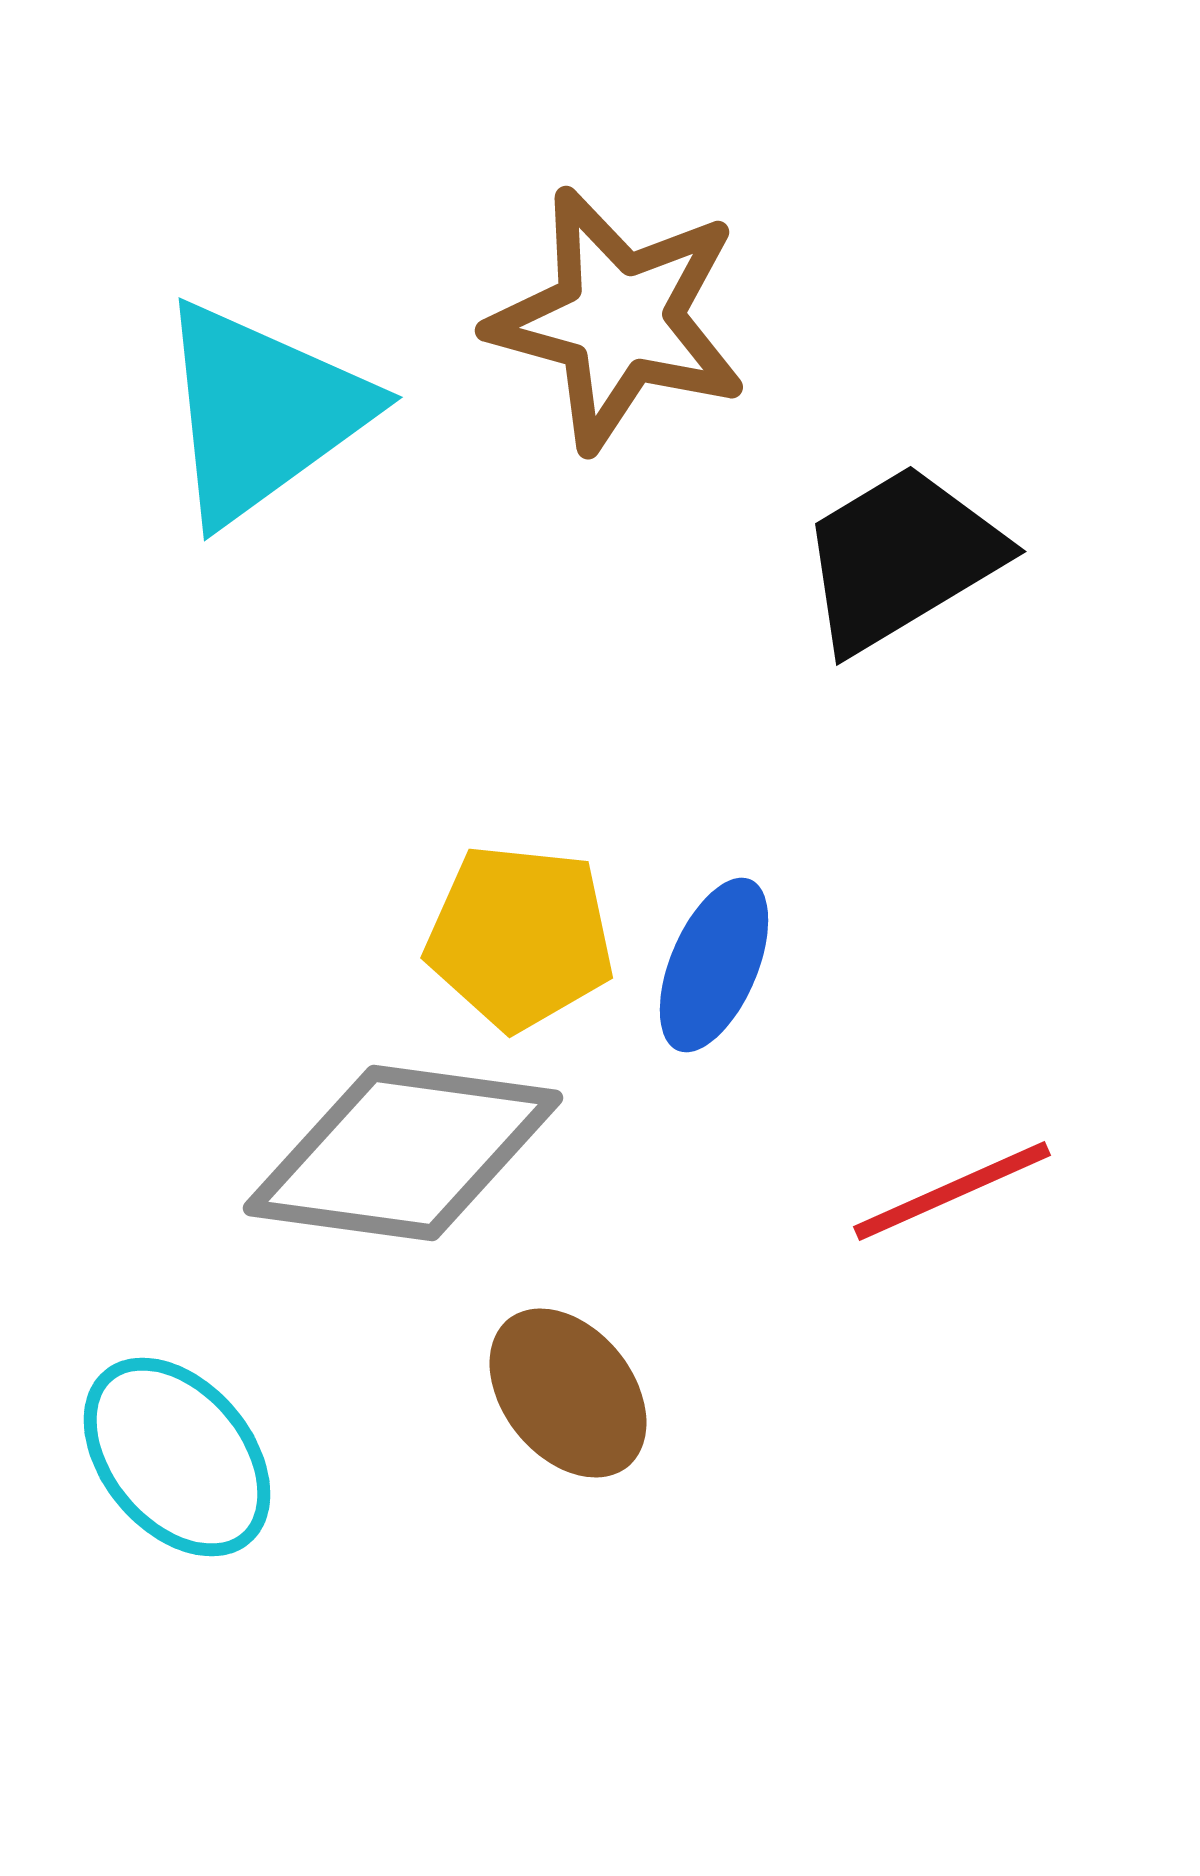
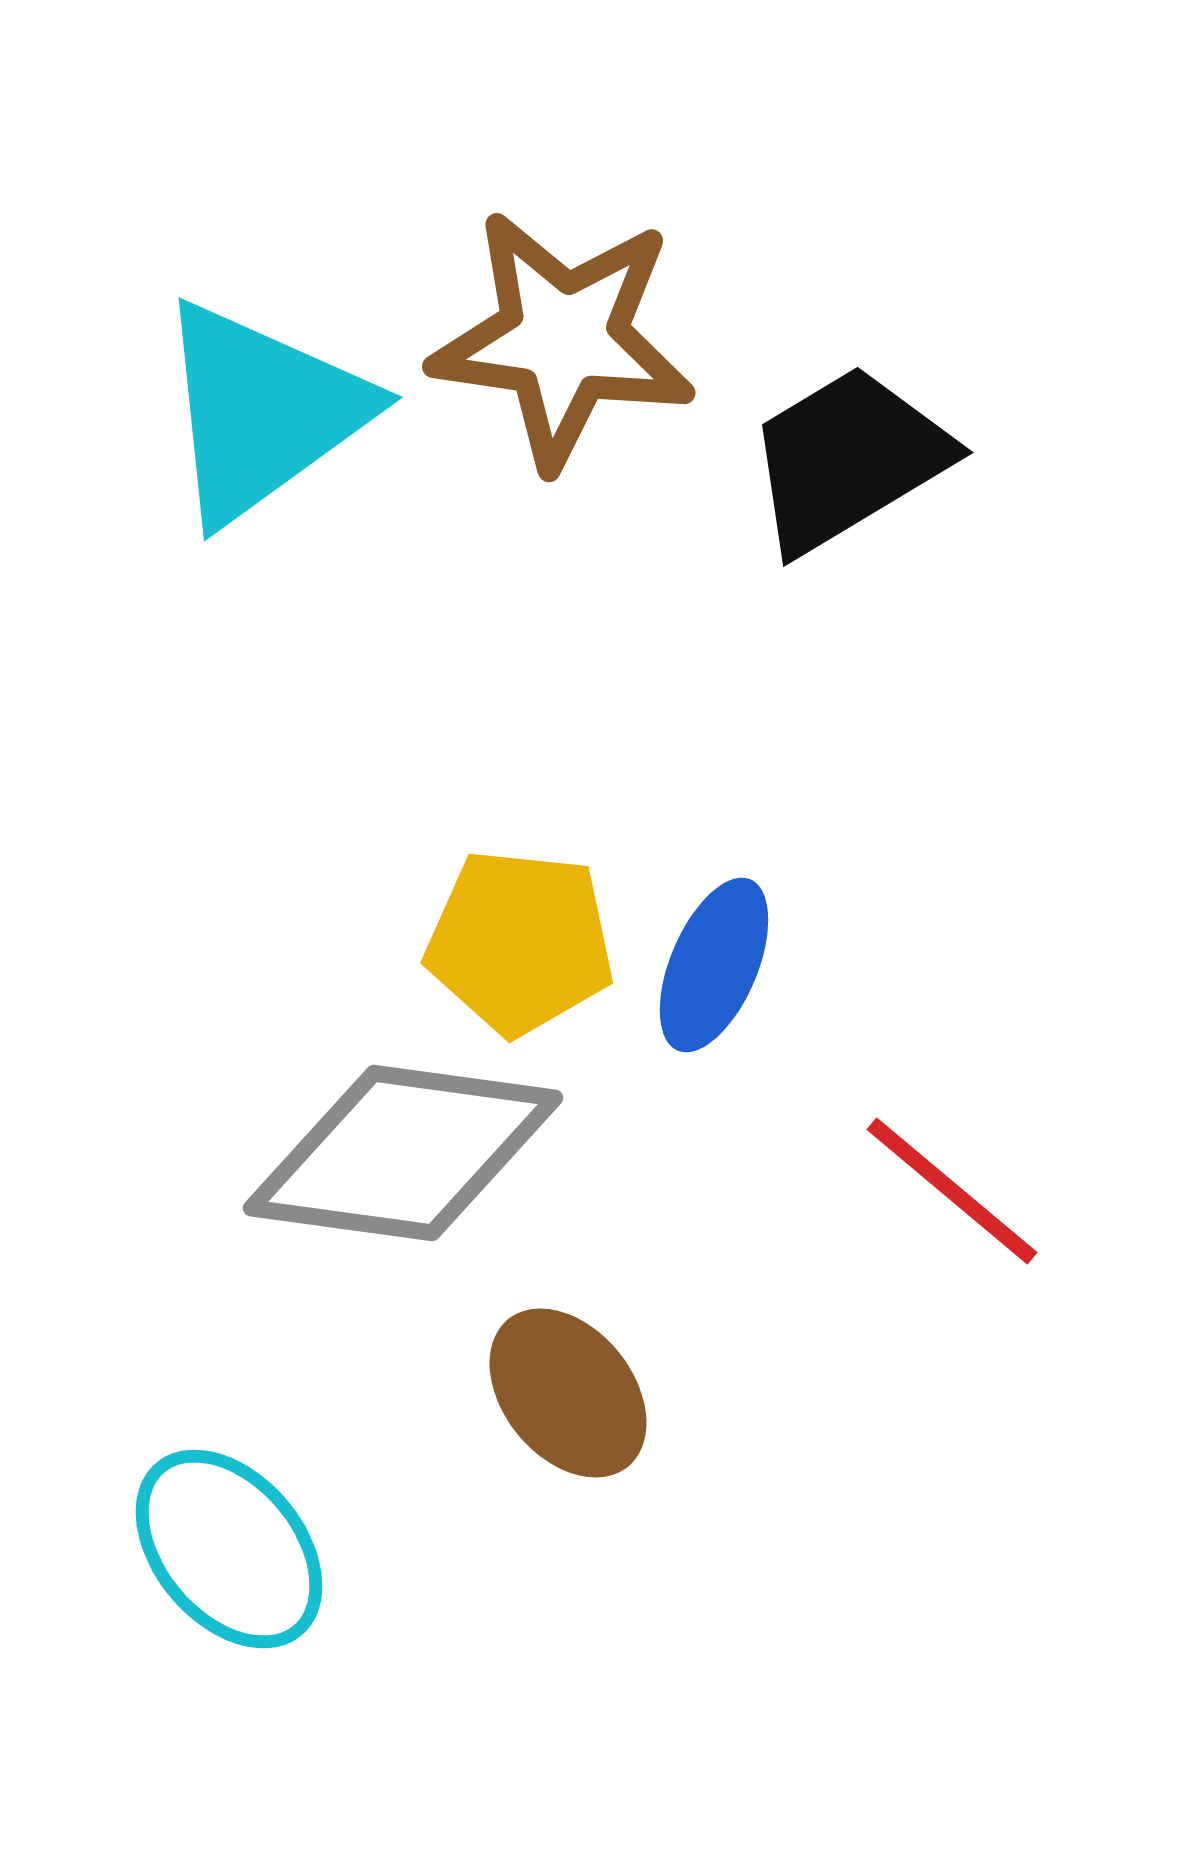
brown star: moved 55 px left, 20 px down; rotated 7 degrees counterclockwise
black trapezoid: moved 53 px left, 99 px up
yellow pentagon: moved 5 px down
red line: rotated 64 degrees clockwise
cyan ellipse: moved 52 px right, 92 px down
